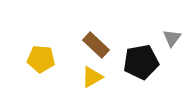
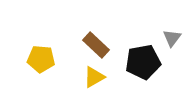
black pentagon: moved 2 px right
yellow triangle: moved 2 px right
